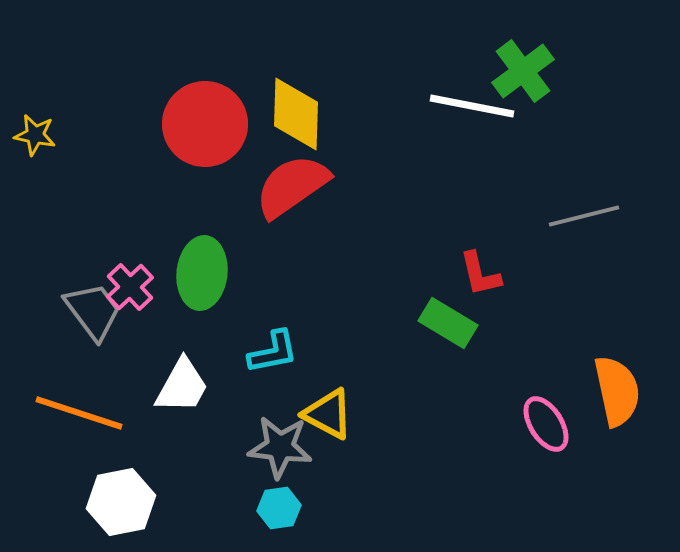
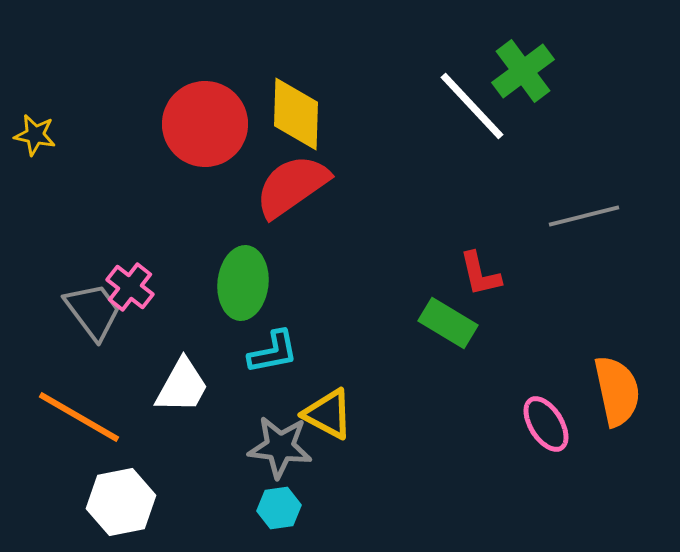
white line: rotated 36 degrees clockwise
green ellipse: moved 41 px right, 10 px down
pink cross: rotated 9 degrees counterclockwise
orange line: moved 4 px down; rotated 12 degrees clockwise
